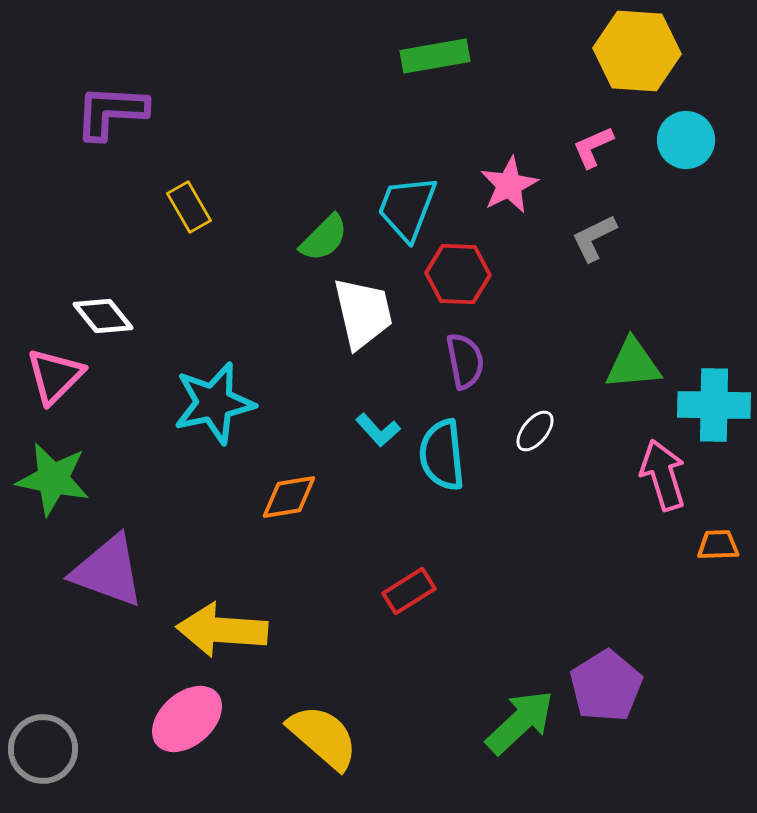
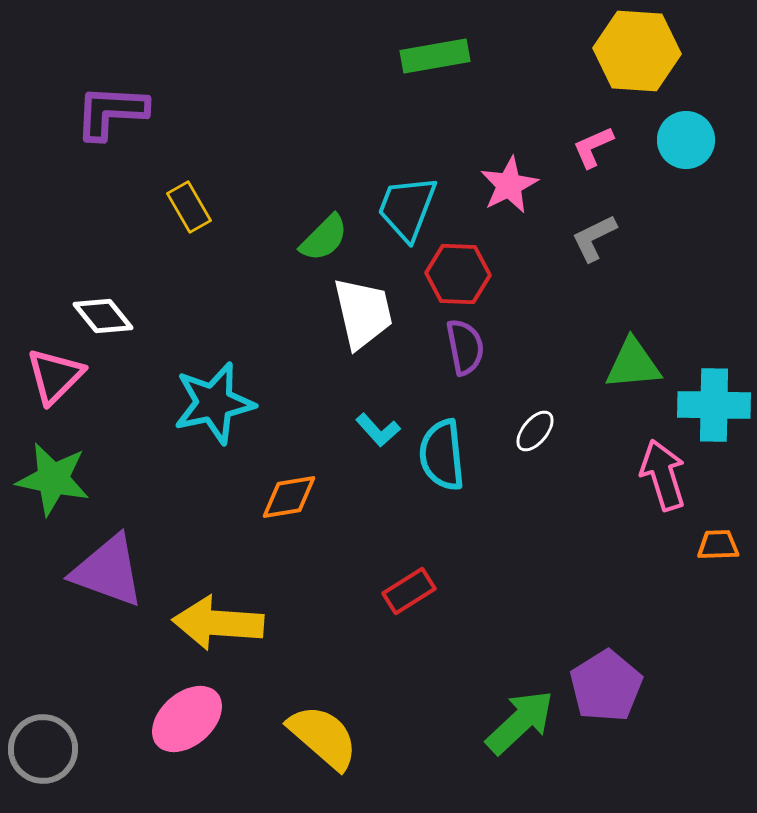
purple semicircle: moved 14 px up
yellow arrow: moved 4 px left, 7 px up
